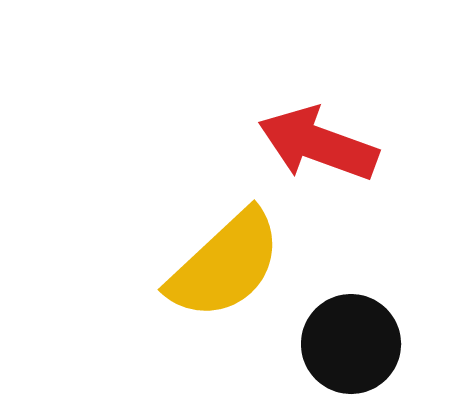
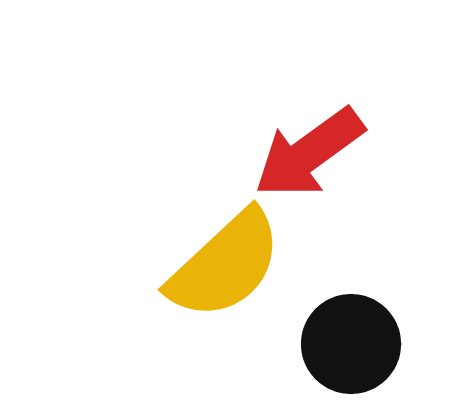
red arrow: moved 9 px left, 9 px down; rotated 56 degrees counterclockwise
